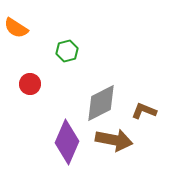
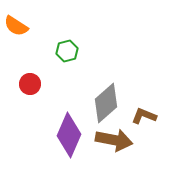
orange semicircle: moved 2 px up
gray diamond: moved 5 px right; rotated 15 degrees counterclockwise
brown L-shape: moved 5 px down
purple diamond: moved 2 px right, 7 px up
